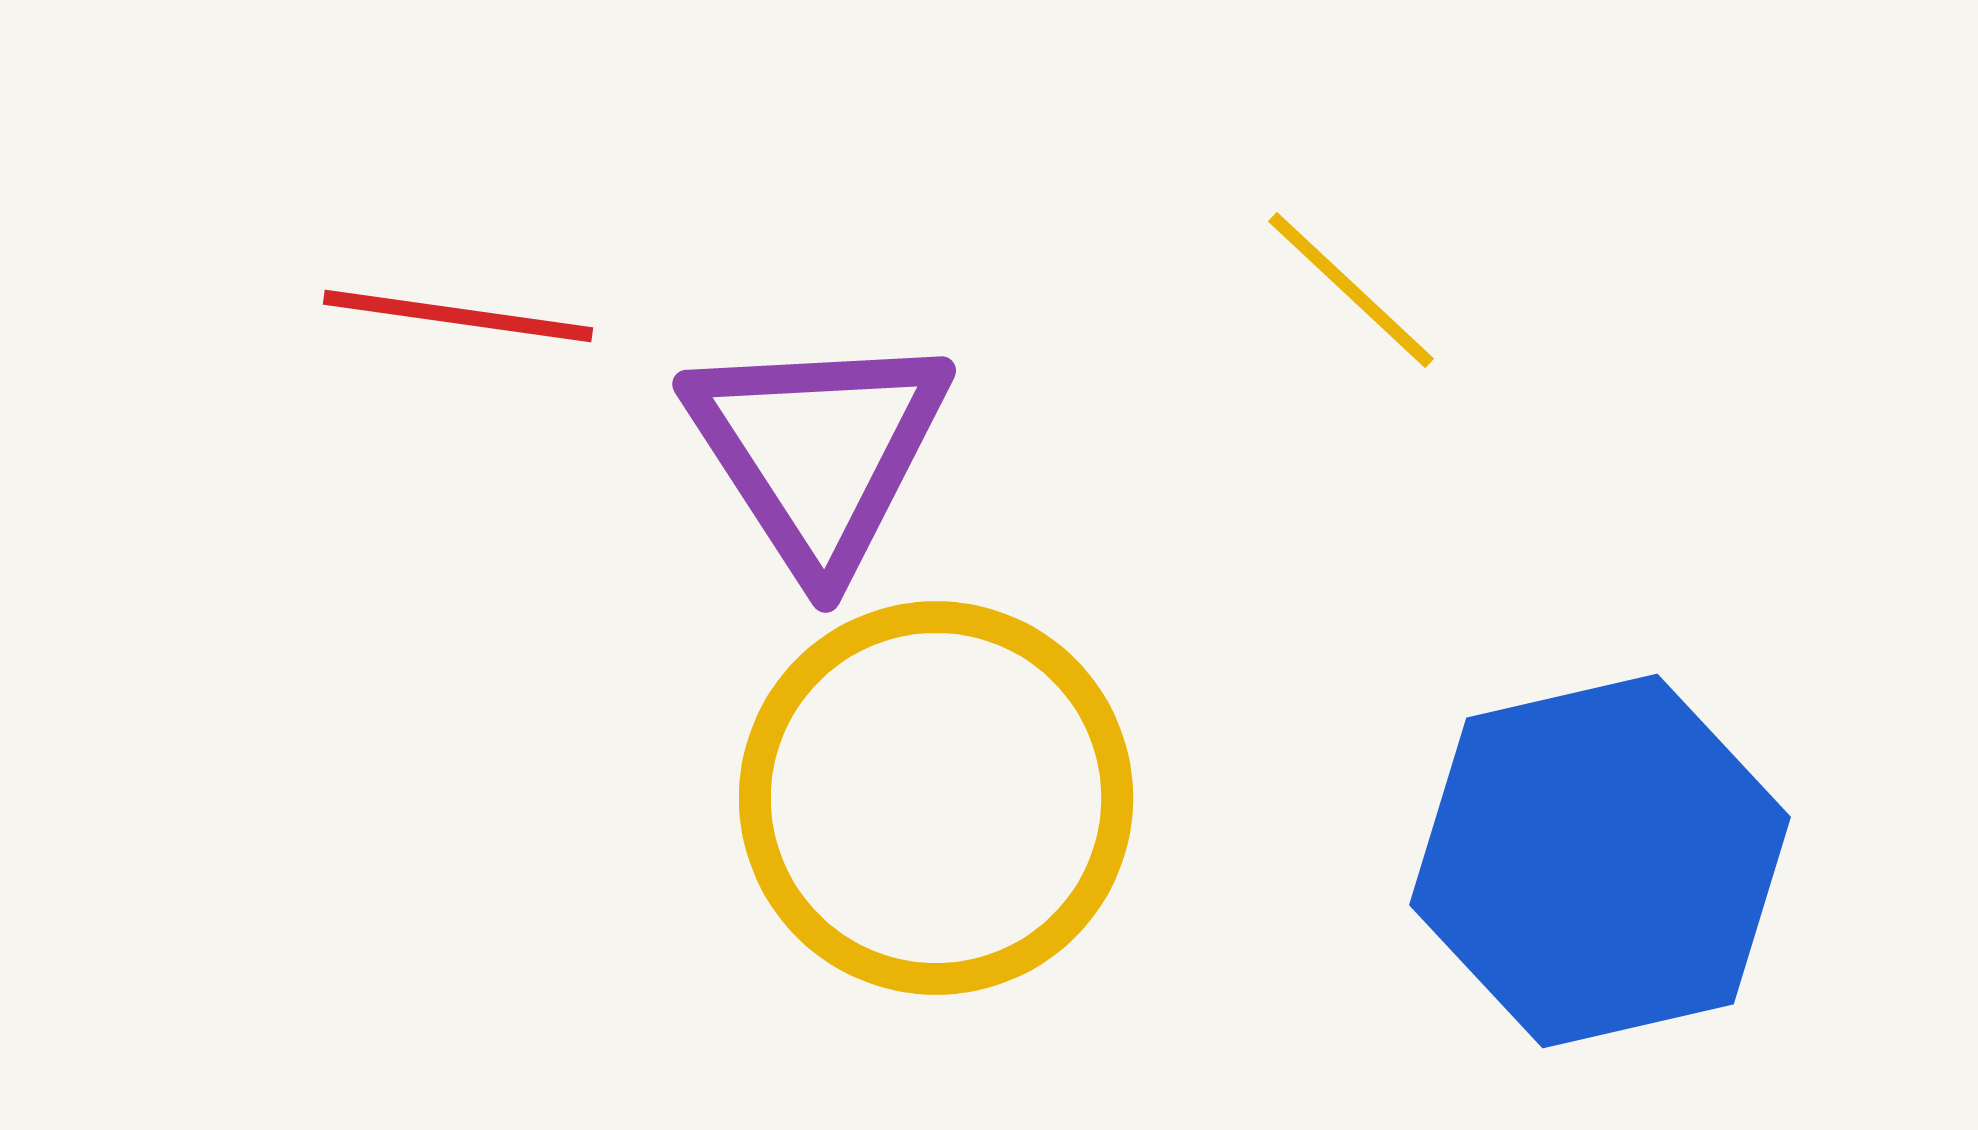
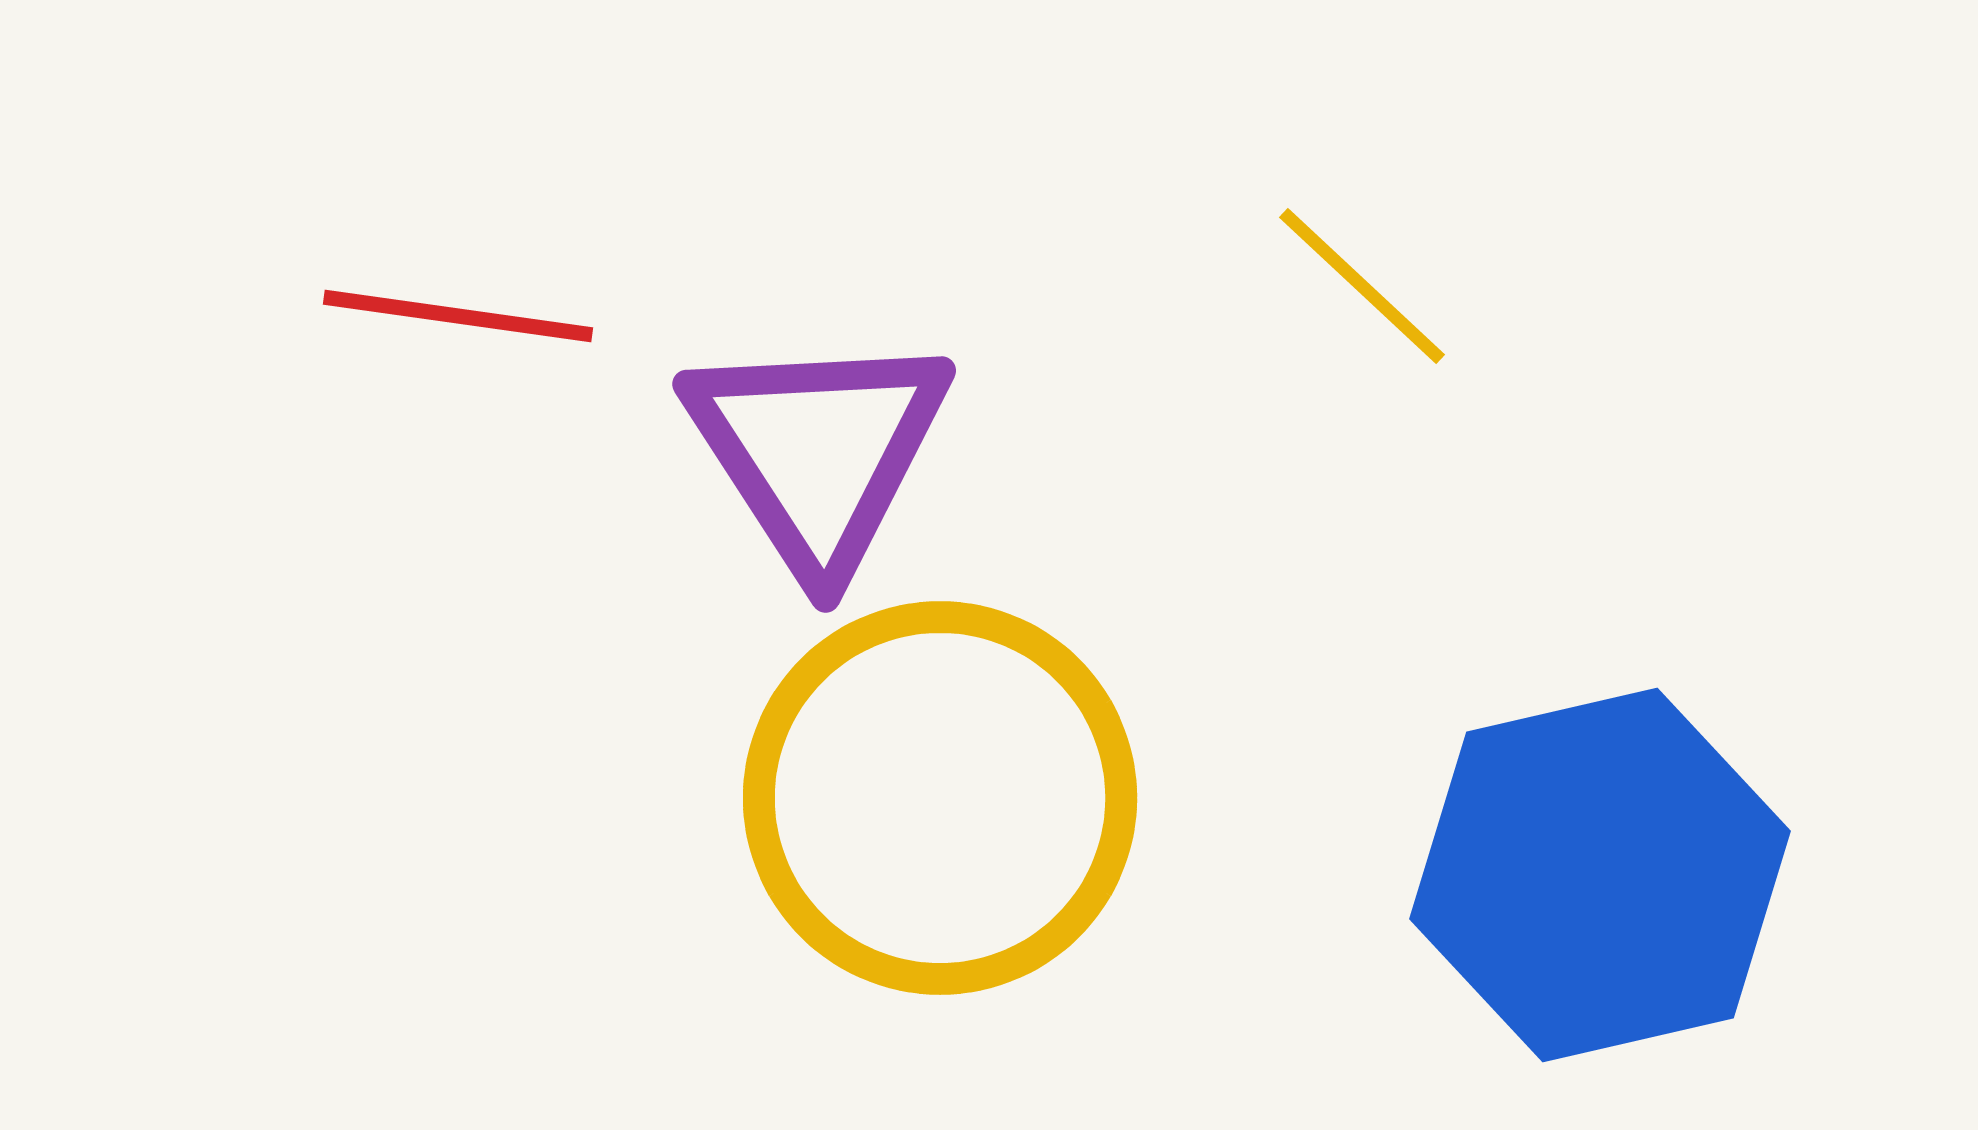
yellow line: moved 11 px right, 4 px up
yellow circle: moved 4 px right
blue hexagon: moved 14 px down
